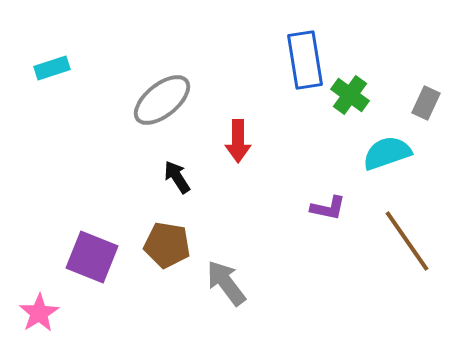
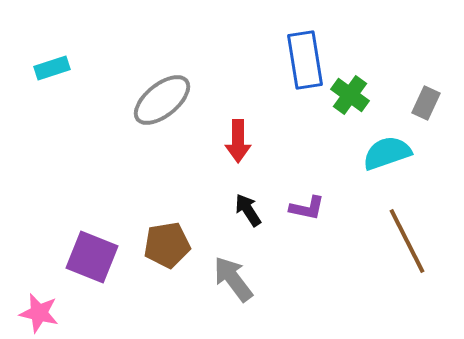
black arrow: moved 71 px right, 33 px down
purple L-shape: moved 21 px left
brown line: rotated 8 degrees clockwise
brown pentagon: rotated 18 degrees counterclockwise
gray arrow: moved 7 px right, 4 px up
pink star: rotated 27 degrees counterclockwise
